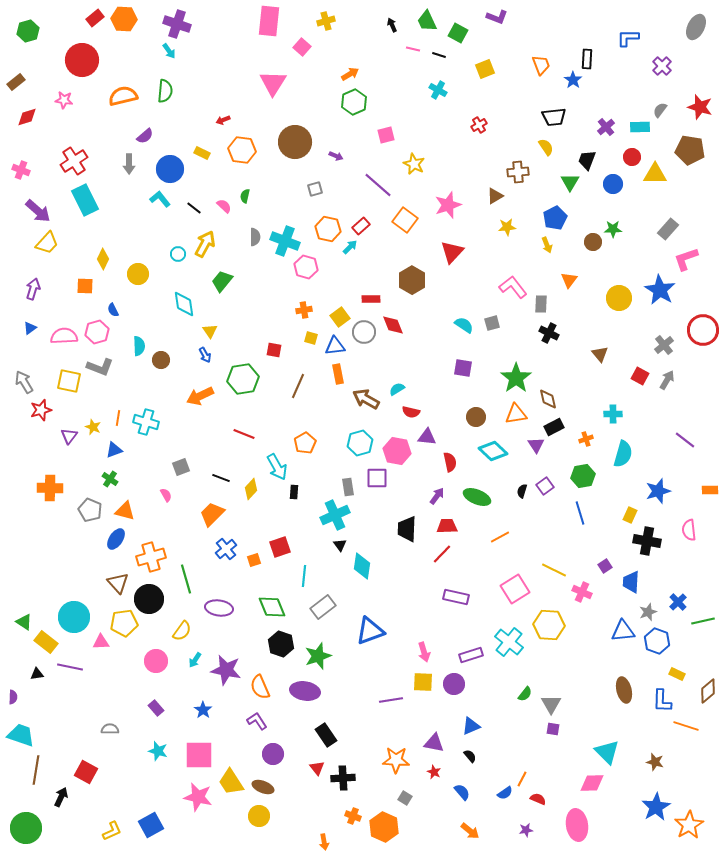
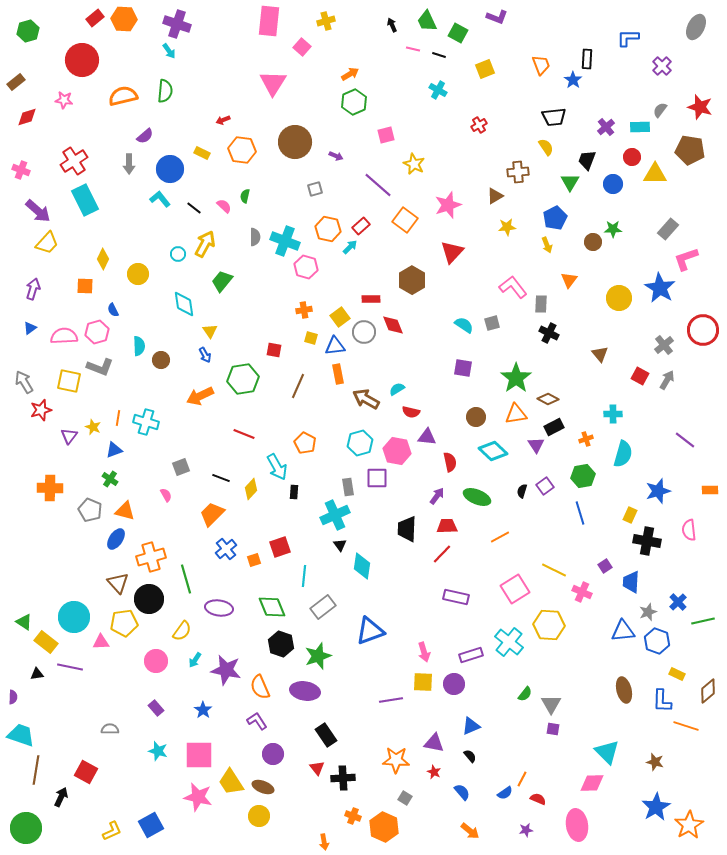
blue star at (660, 290): moved 2 px up
brown diamond at (548, 399): rotated 50 degrees counterclockwise
orange pentagon at (305, 443): rotated 15 degrees counterclockwise
